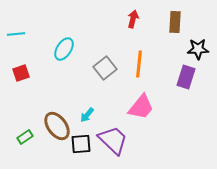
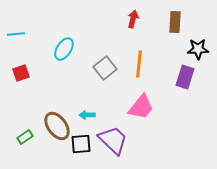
purple rectangle: moved 1 px left
cyan arrow: rotated 49 degrees clockwise
